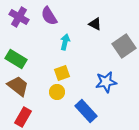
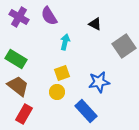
blue star: moved 7 px left
red rectangle: moved 1 px right, 3 px up
